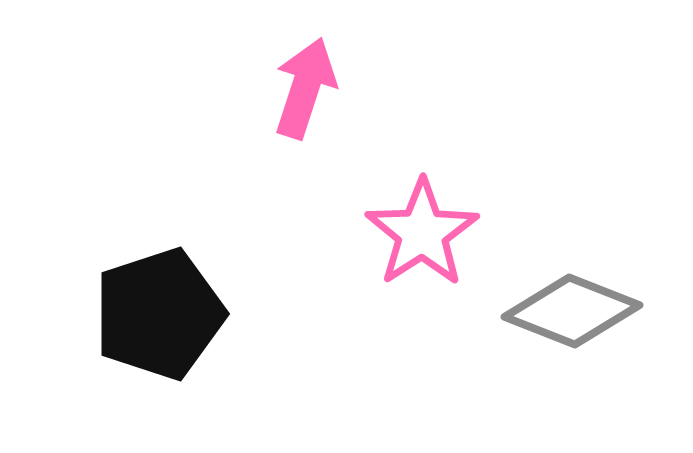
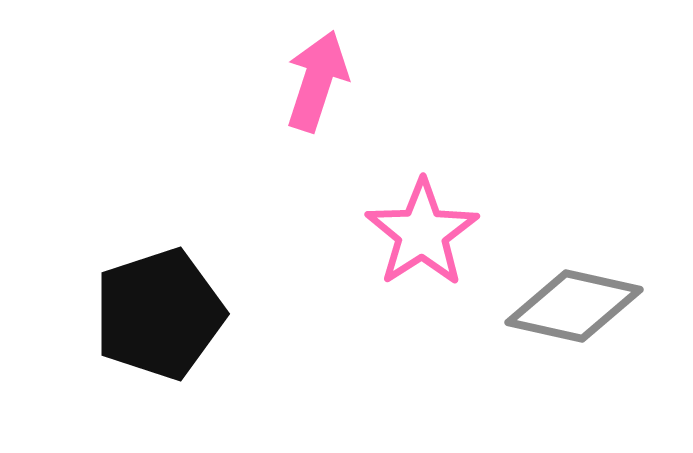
pink arrow: moved 12 px right, 7 px up
gray diamond: moved 2 px right, 5 px up; rotated 9 degrees counterclockwise
